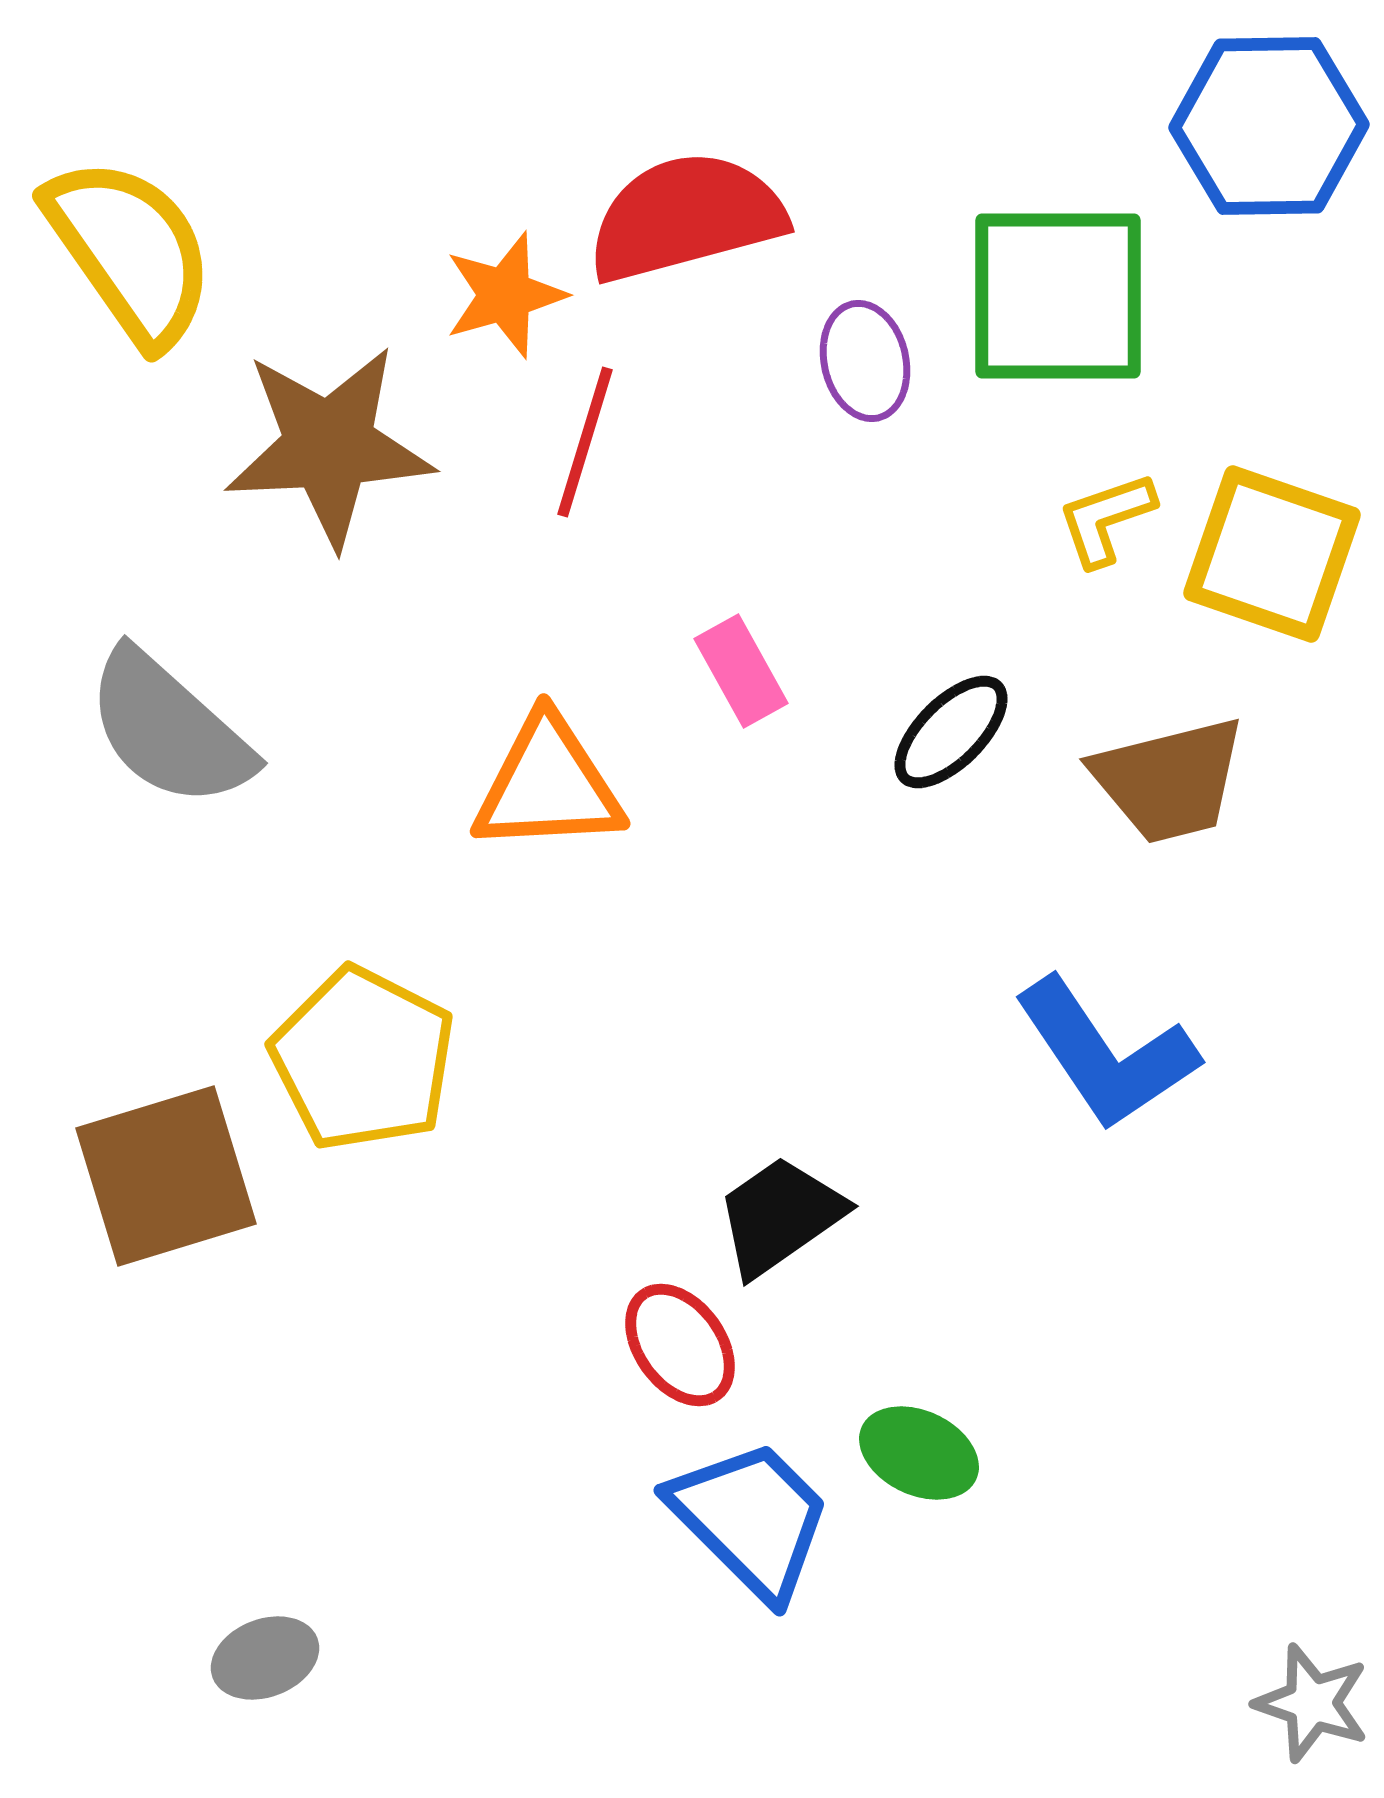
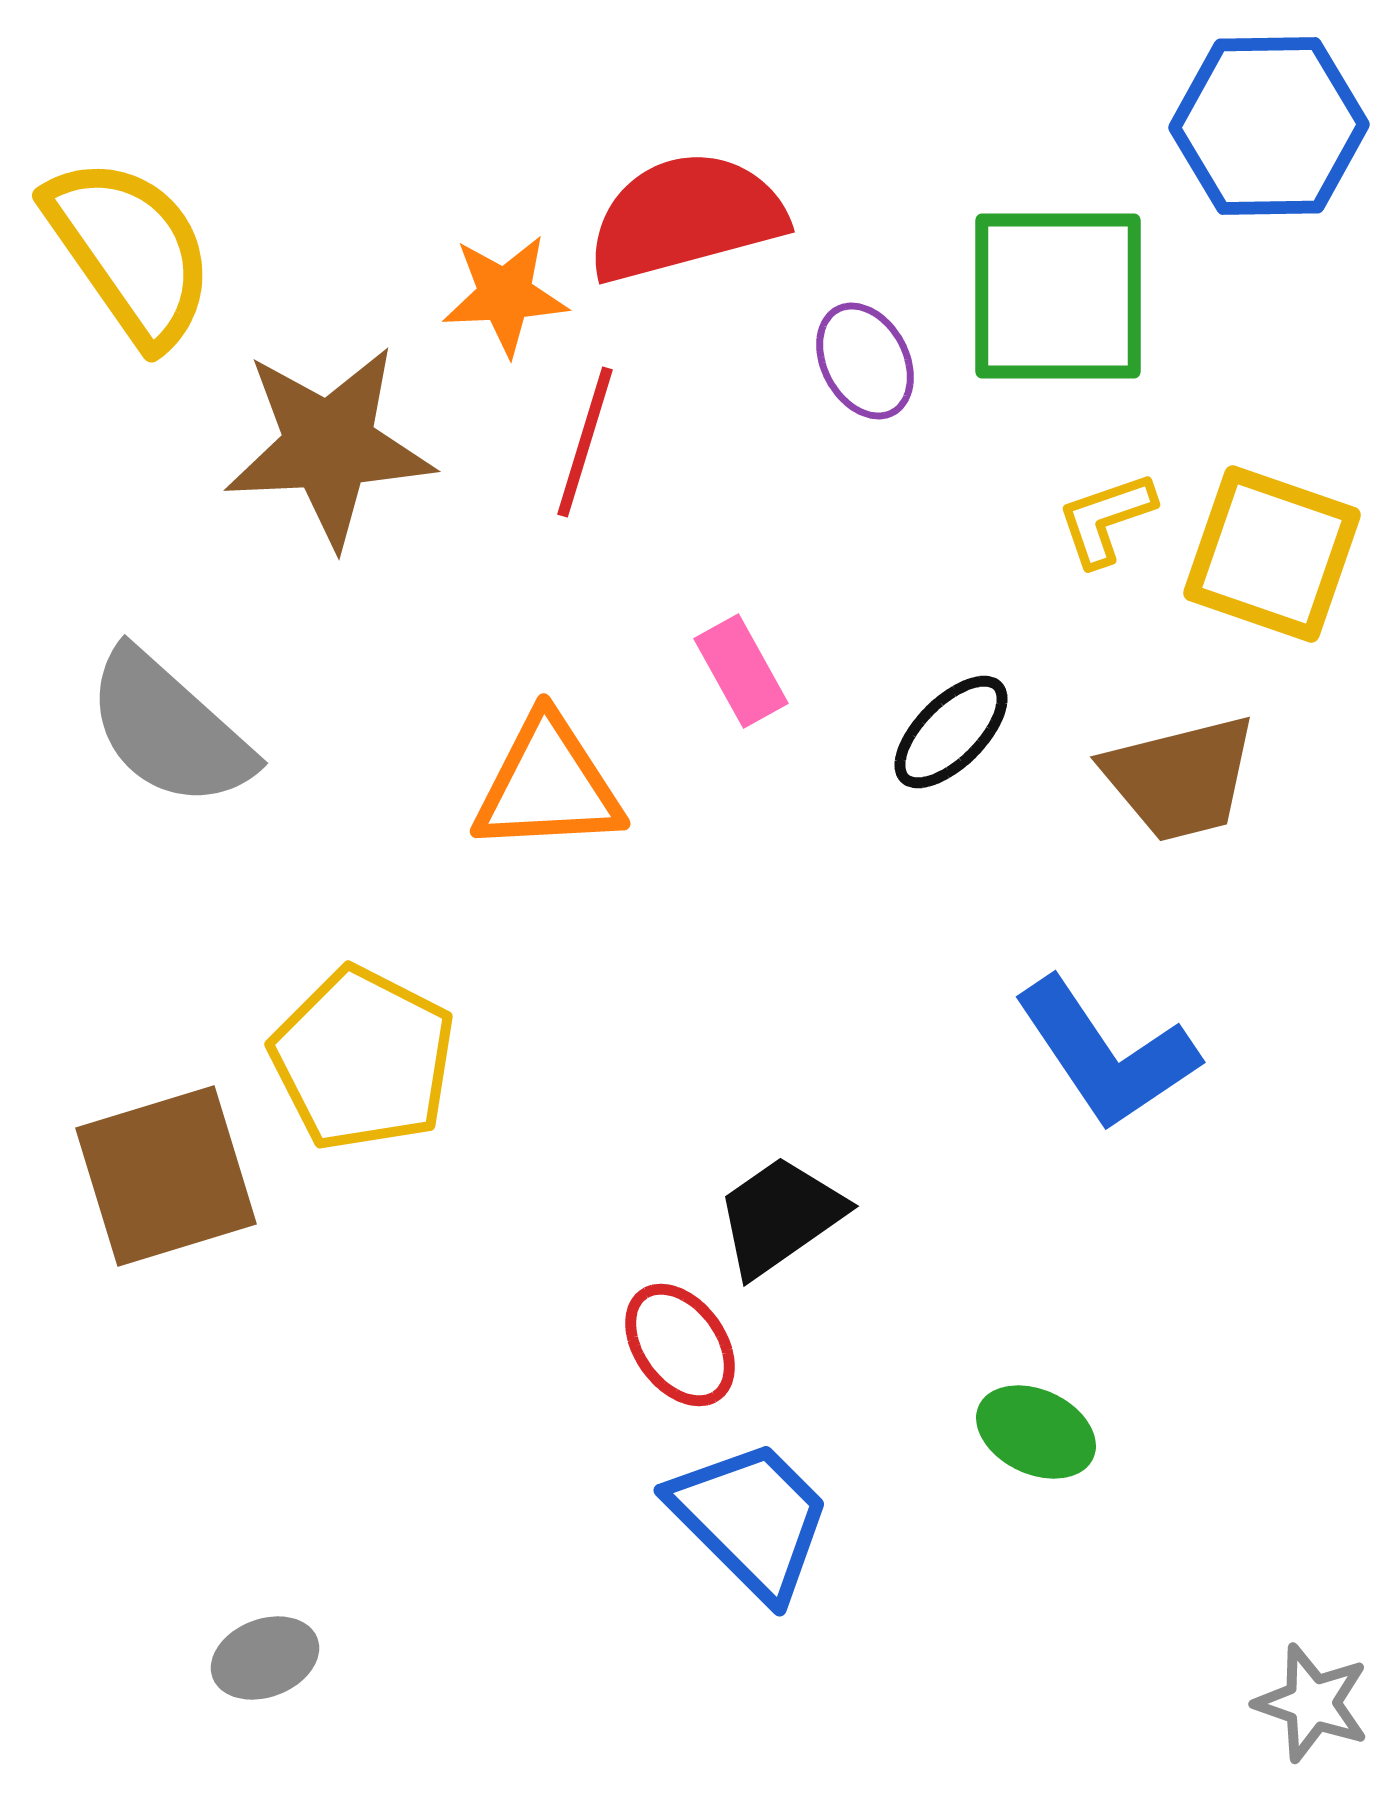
orange star: rotated 13 degrees clockwise
purple ellipse: rotated 15 degrees counterclockwise
brown trapezoid: moved 11 px right, 2 px up
green ellipse: moved 117 px right, 21 px up
